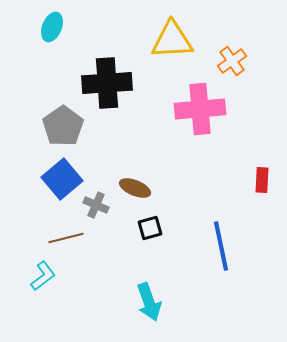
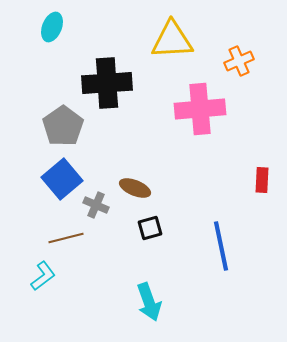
orange cross: moved 7 px right; rotated 12 degrees clockwise
